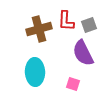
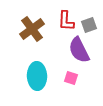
brown cross: moved 7 px left; rotated 20 degrees counterclockwise
purple semicircle: moved 4 px left, 3 px up
cyan ellipse: moved 2 px right, 4 px down
pink square: moved 2 px left, 6 px up
